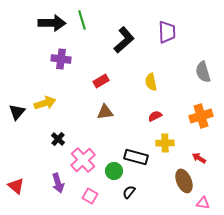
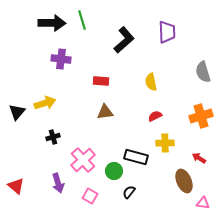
red rectangle: rotated 35 degrees clockwise
black cross: moved 5 px left, 2 px up; rotated 32 degrees clockwise
